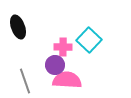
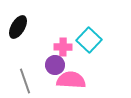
black ellipse: rotated 50 degrees clockwise
pink semicircle: moved 4 px right
